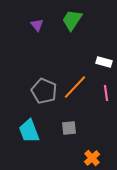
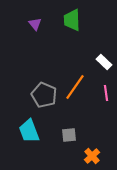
green trapezoid: rotated 35 degrees counterclockwise
purple triangle: moved 2 px left, 1 px up
white rectangle: rotated 28 degrees clockwise
orange line: rotated 8 degrees counterclockwise
gray pentagon: moved 4 px down
gray square: moved 7 px down
orange cross: moved 2 px up
